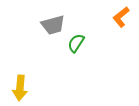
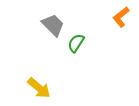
gray trapezoid: rotated 120 degrees counterclockwise
yellow arrow: moved 19 px right; rotated 55 degrees counterclockwise
